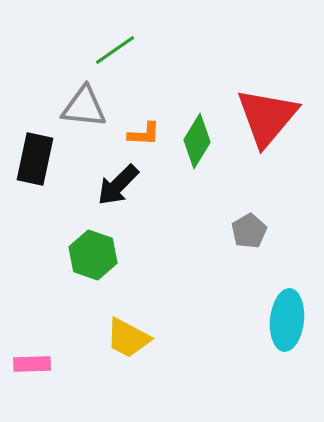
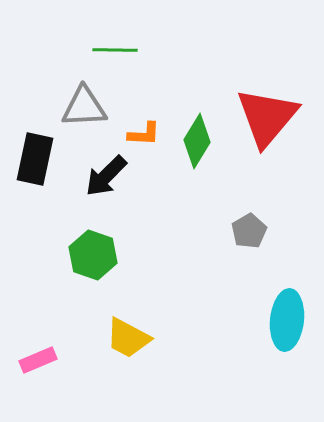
green line: rotated 36 degrees clockwise
gray triangle: rotated 9 degrees counterclockwise
black arrow: moved 12 px left, 9 px up
pink rectangle: moved 6 px right, 4 px up; rotated 21 degrees counterclockwise
